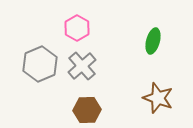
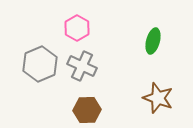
gray cross: rotated 24 degrees counterclockwise
